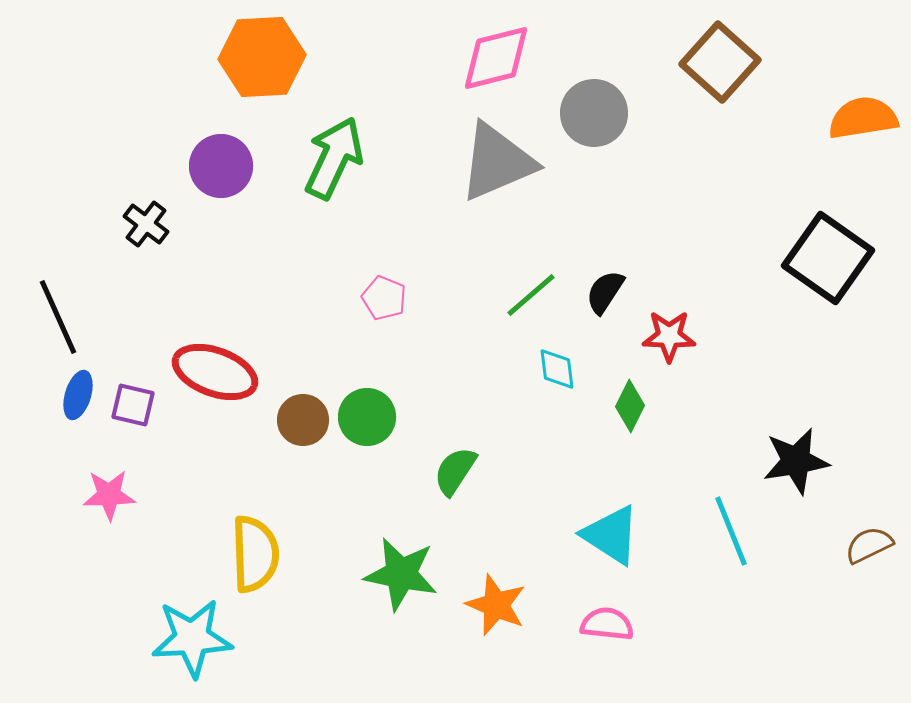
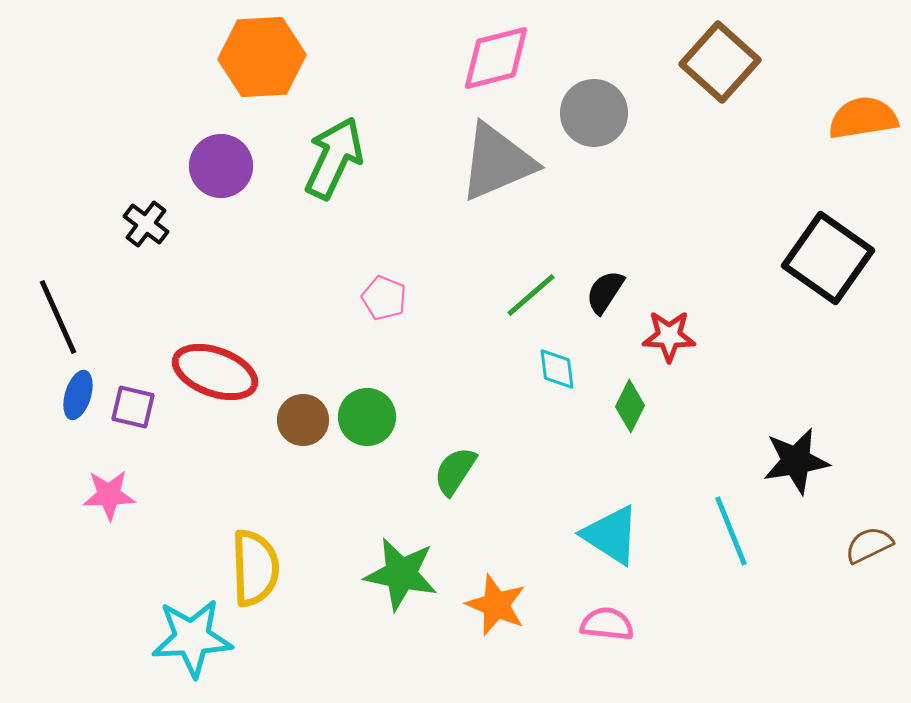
purple square: moved 2 px down
yellow semicircle: moved 14 px down
